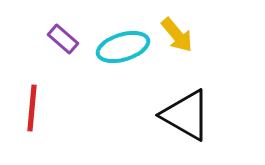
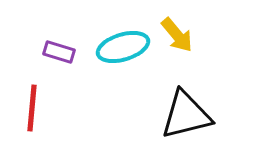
purple rectangle: moved 4 px left, 13 px down; rotated 24 degrees counterclockwise
black triangle: rotated 44 degrees counterclockwise
